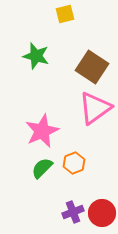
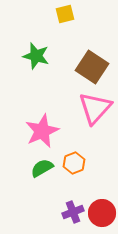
pink triangle: rotated 12 degrees counterclockwise
green semicircle: rotated 15 degrees clockwise
